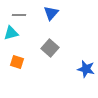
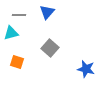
blue triangle: moved 4 px left, 1 px up
